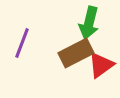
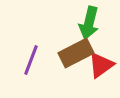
purple line: moved 9 px right, 17 px down
